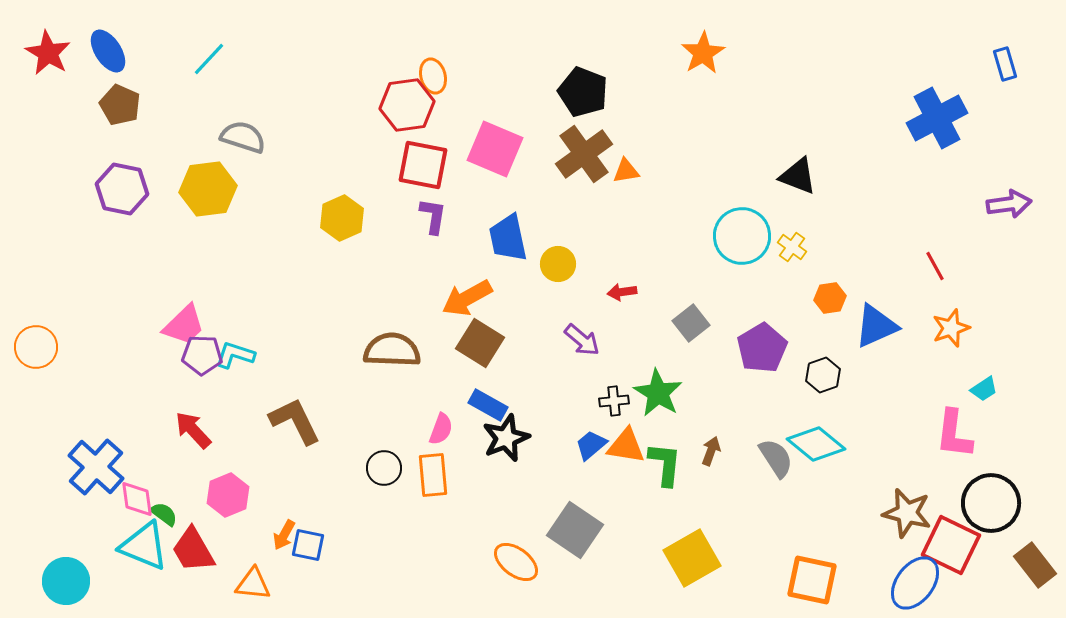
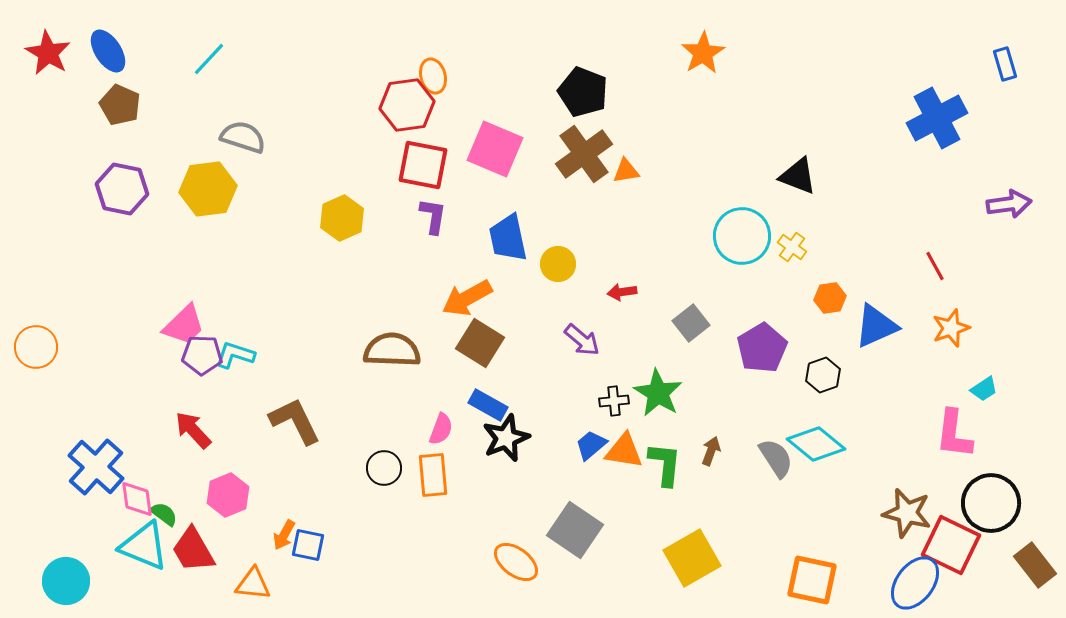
orange triangle at (626, 446): moved 2 px left, 5 px down
